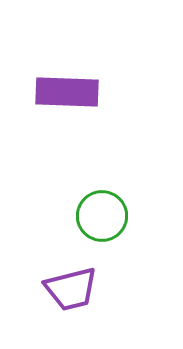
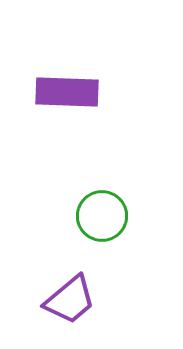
purple trapezoid: moved 1 px left, 11 px down; rotated 26 degrees counterclockwise
